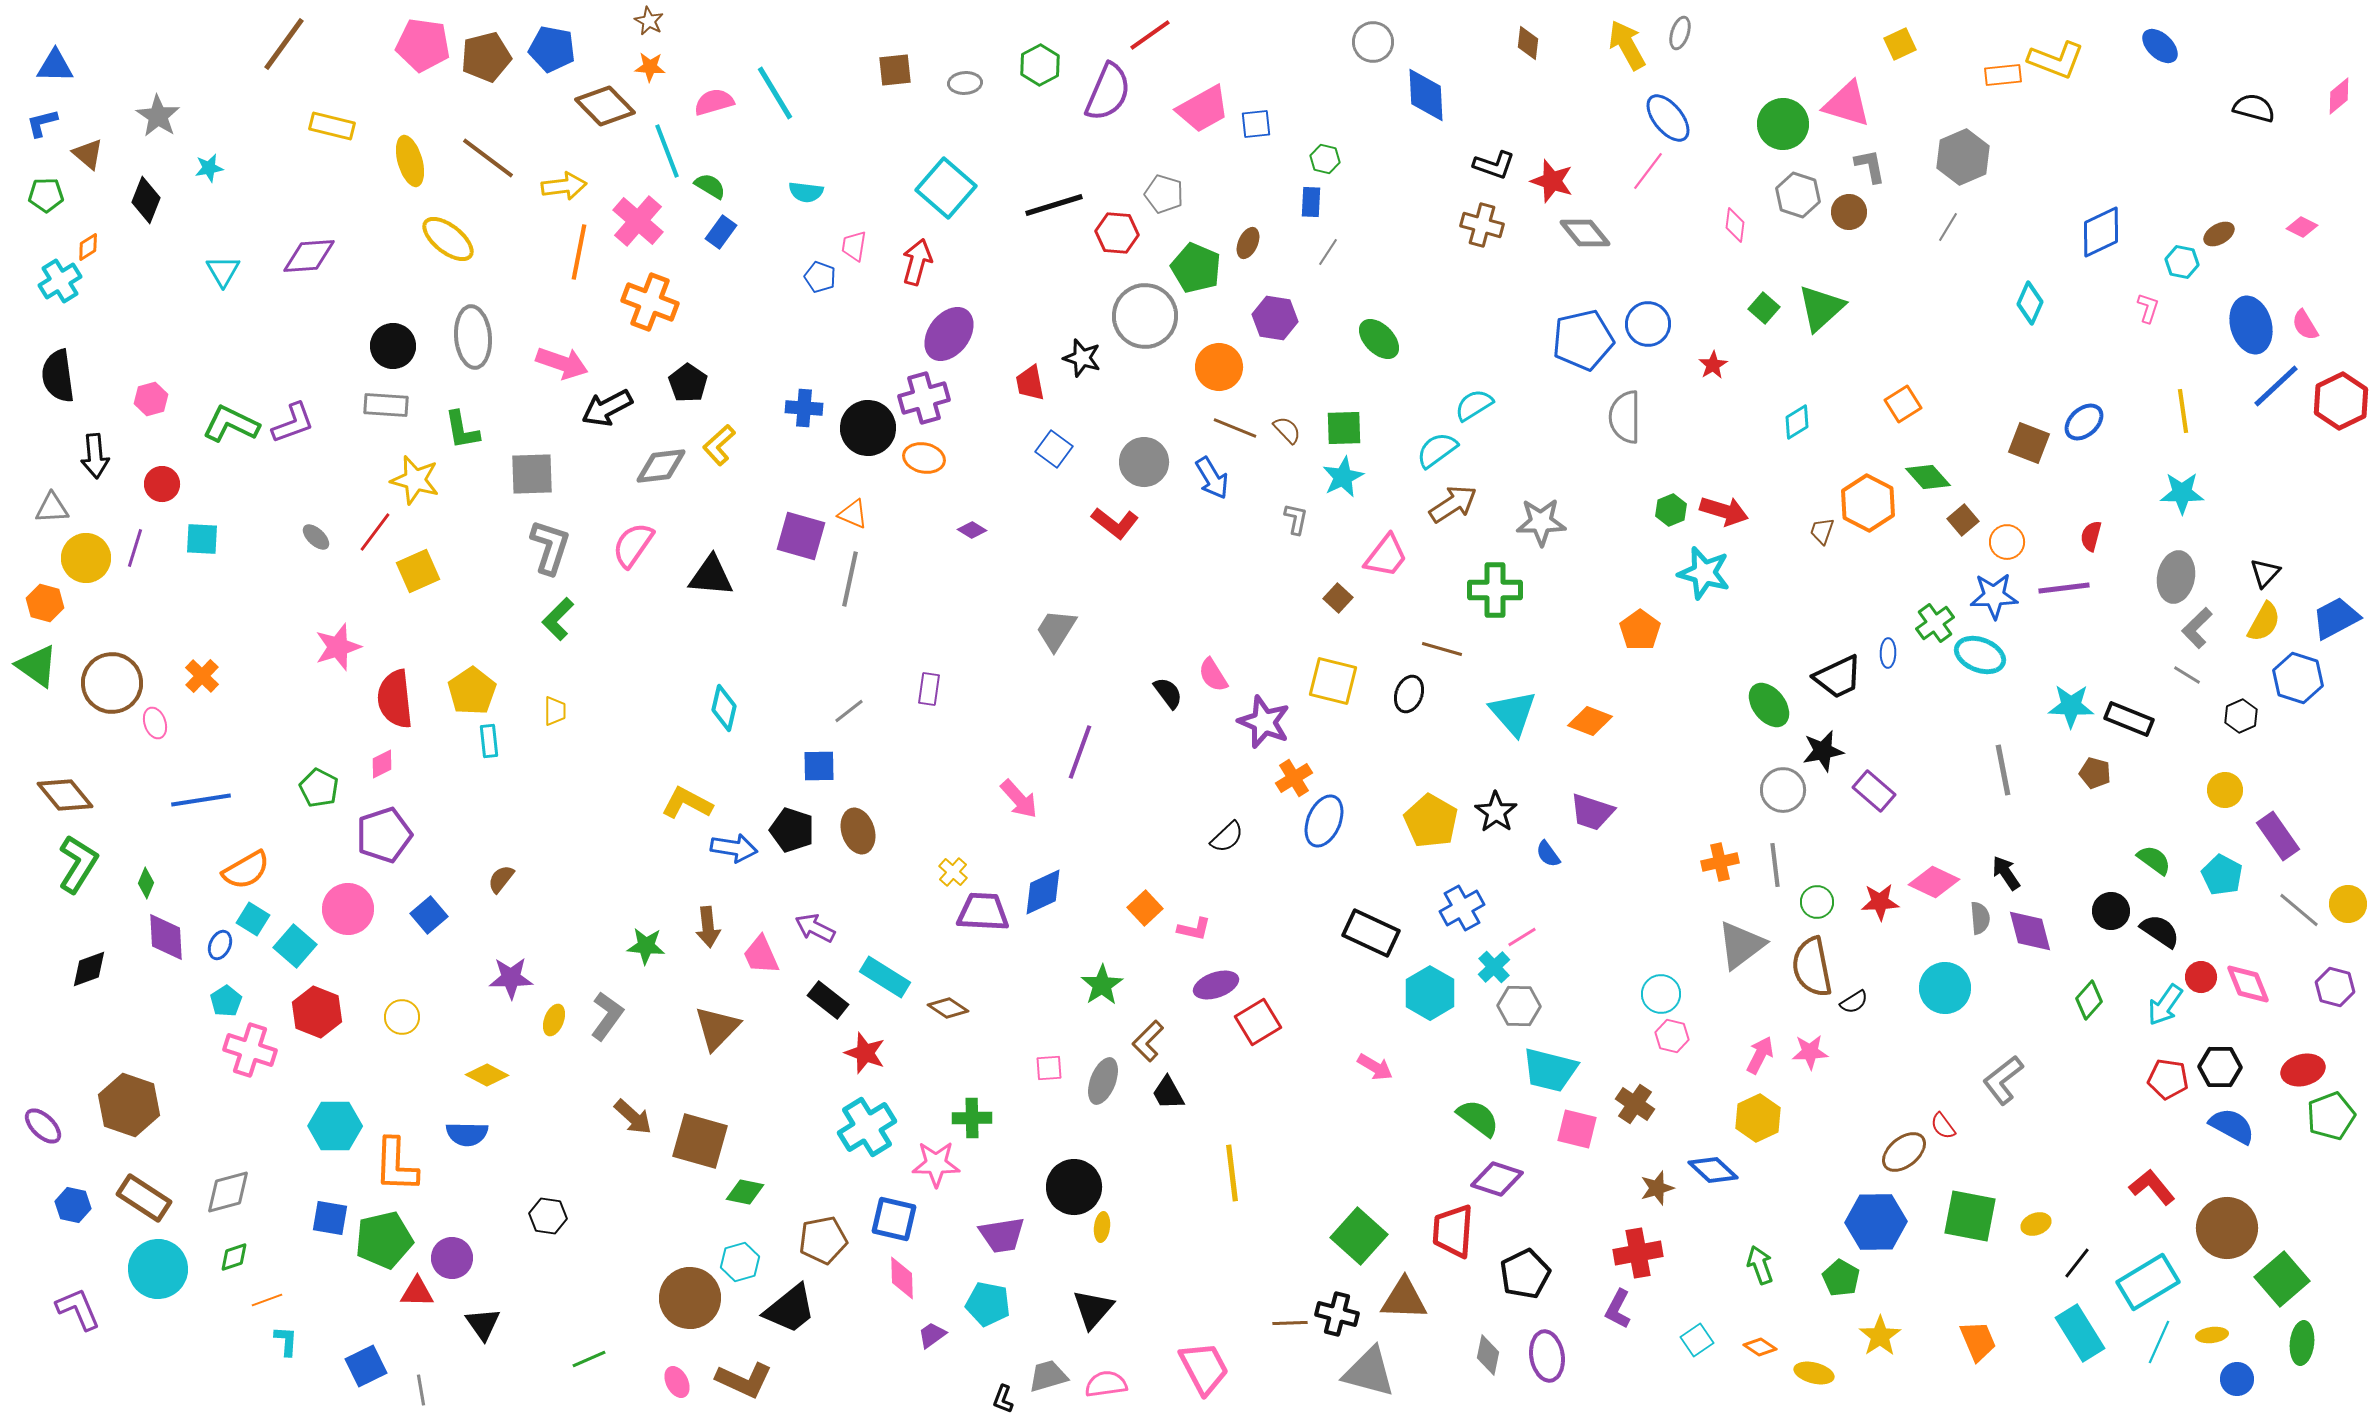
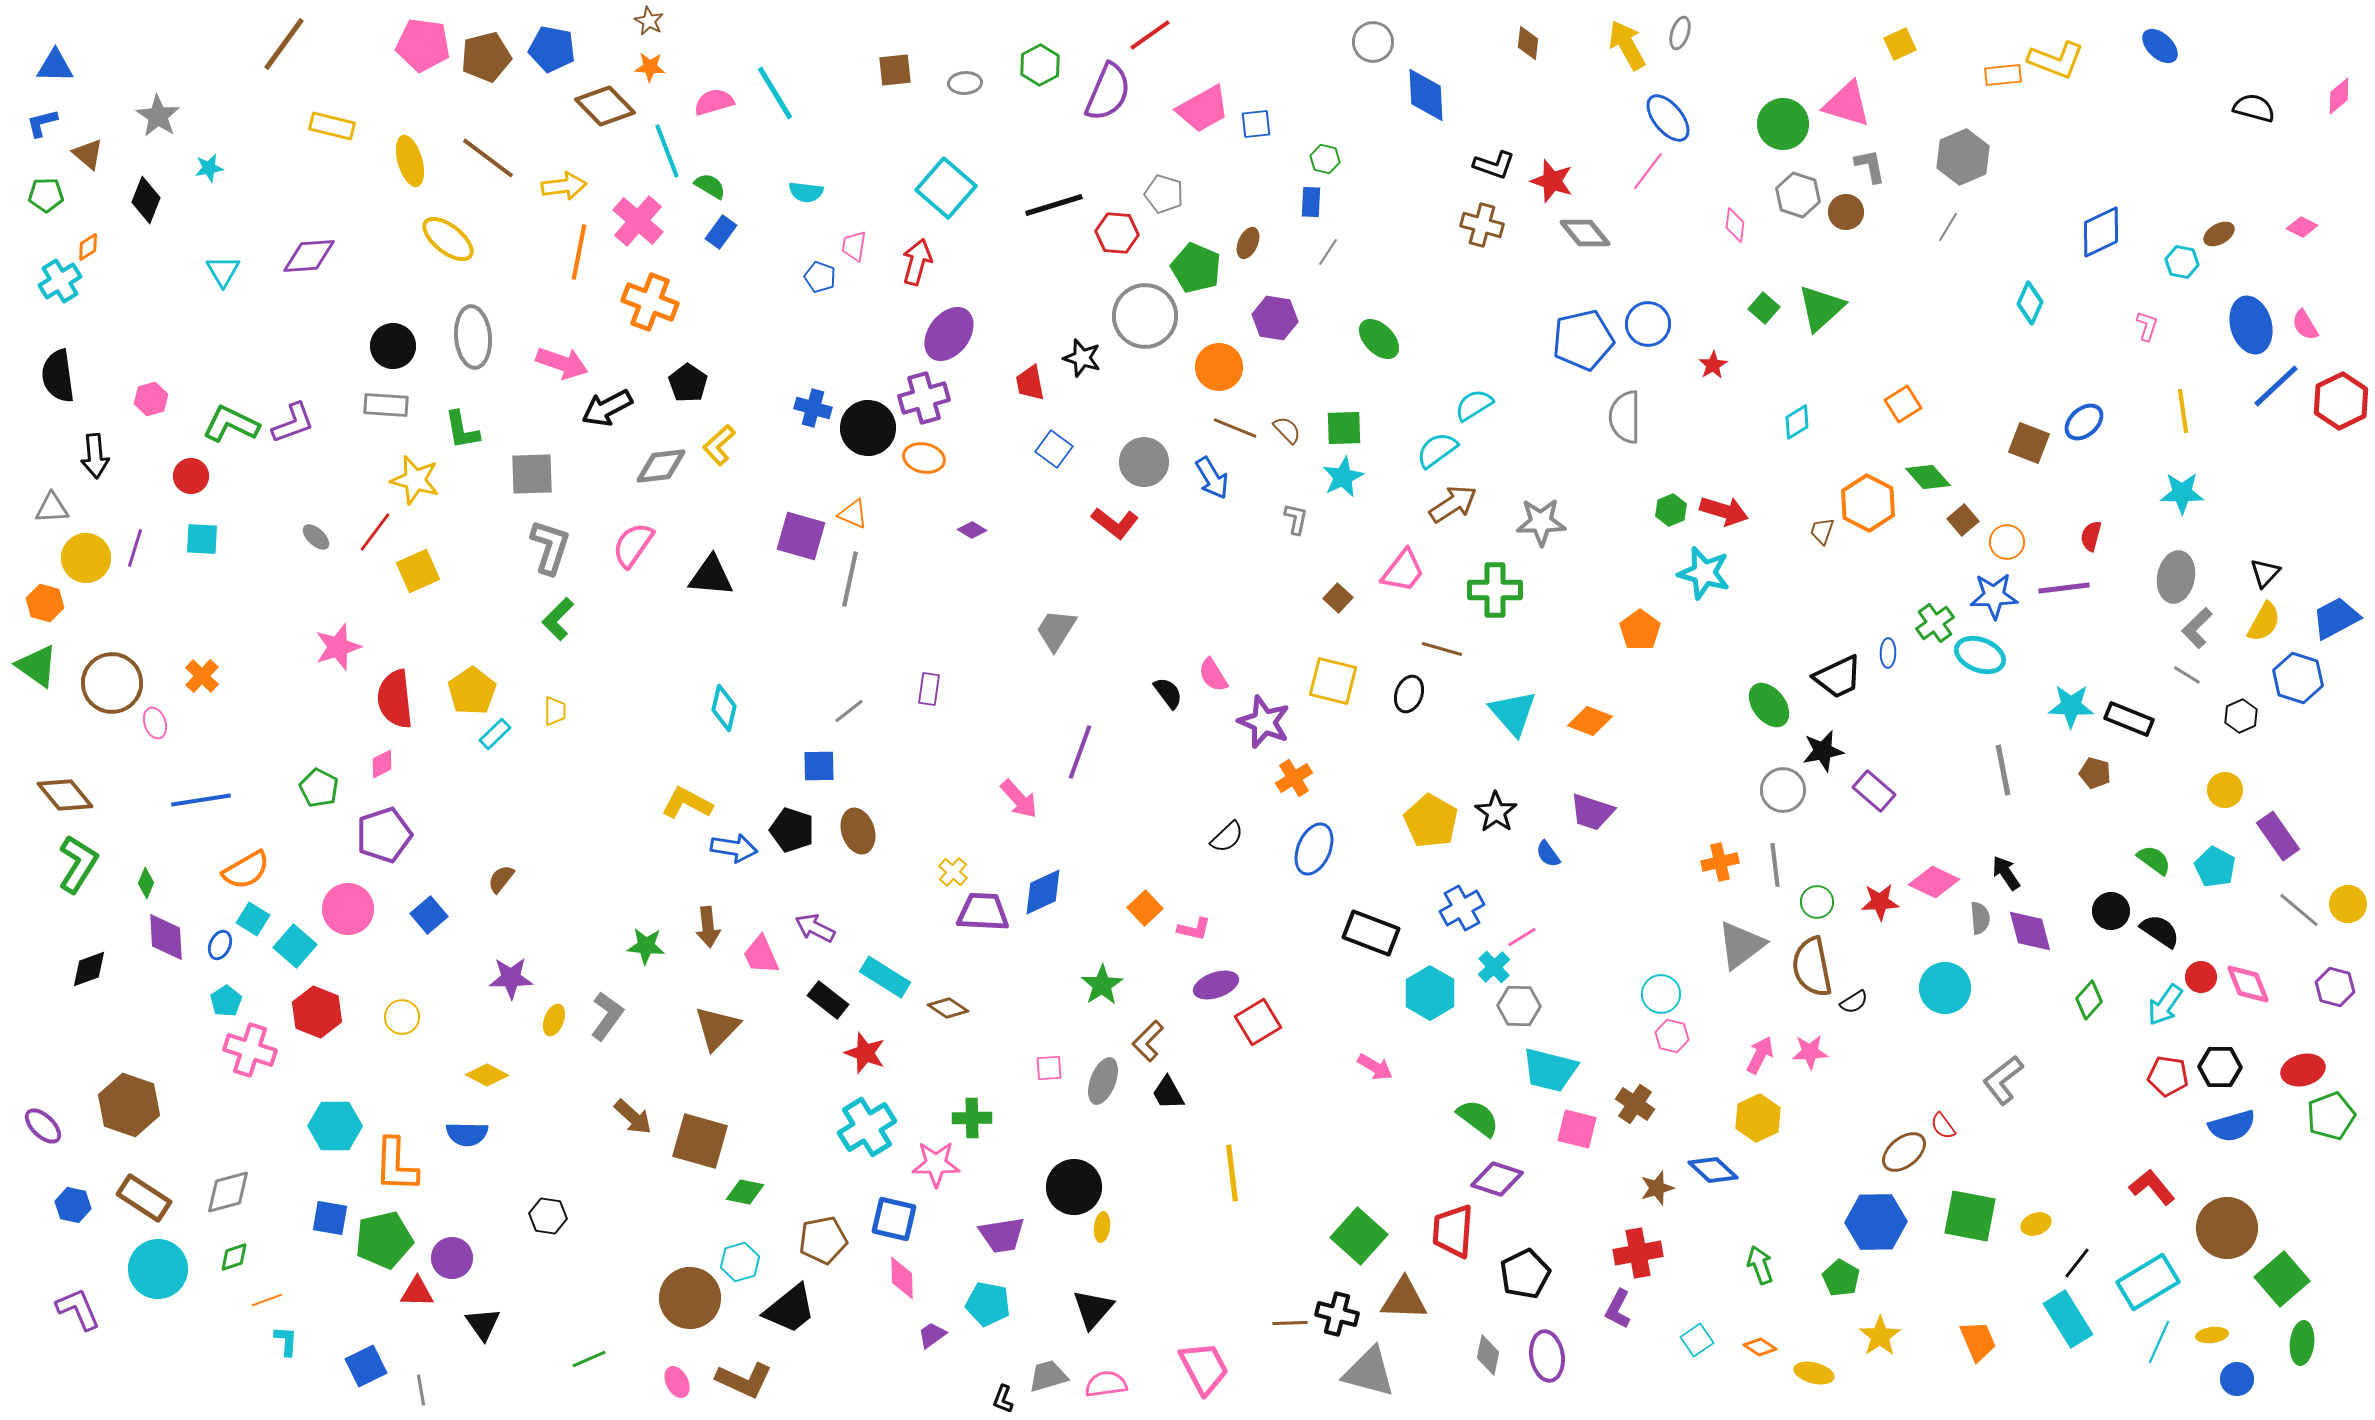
brown circle at (1849, 212): moved 3 px left
pink L-shape at (2148, 308): moved 1 px left, 18 px down
blue cross at (804, 408): moved 9 px right; rotated 12 degrees clockwise
red circle at (162, 484): moved 29 px right, 8 px up
pink trapezoid at (1386, 556): moved 17 px right, 15 px down
cyan rectangle at (489, 741): moved 6 px right, 7 px up; rotated 52 degrees clockwise
blue ellipse at (1324, 821): moved 10 px left, 28 px down
cyan pentagon at (2222, 875): moved 7 px left, 8 px up
black rectangle at (1371, 933): rotated 4 degrees counterclockwise
red pentagon at (2168, 1079): moved 3 px up
blue semicircle at (2232, 1126): rotated 135 degrees clockwise
cyan rectangle at (2080, 1333): moved 12 px left, 14 px up
